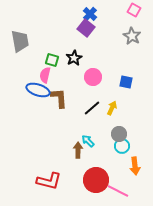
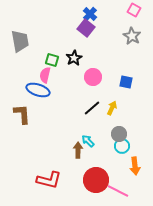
brown L-shape: moved 37 px left, 16 px down
red L-shape: moved 1 px up
